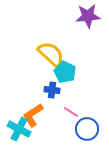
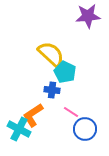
blue circle: moved 2 px left
